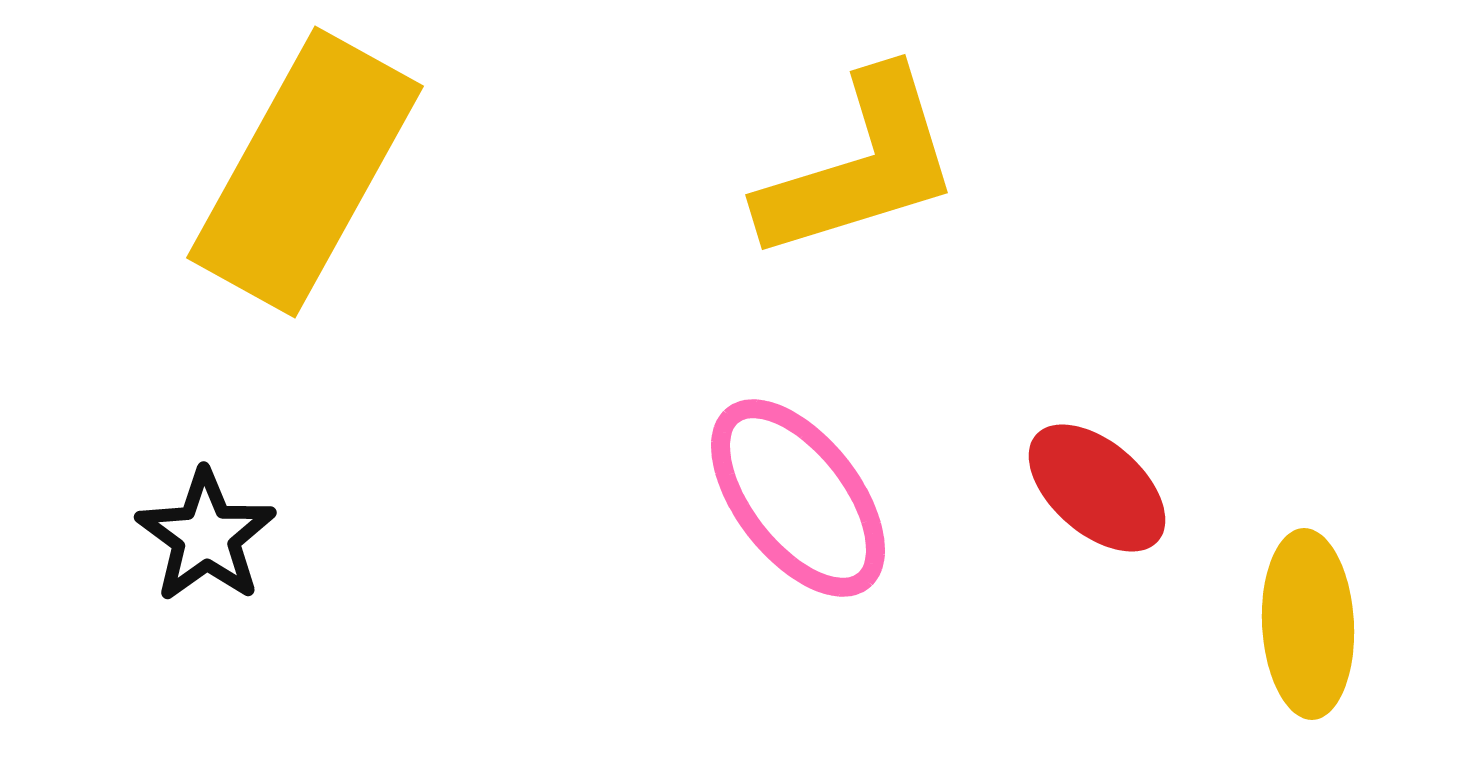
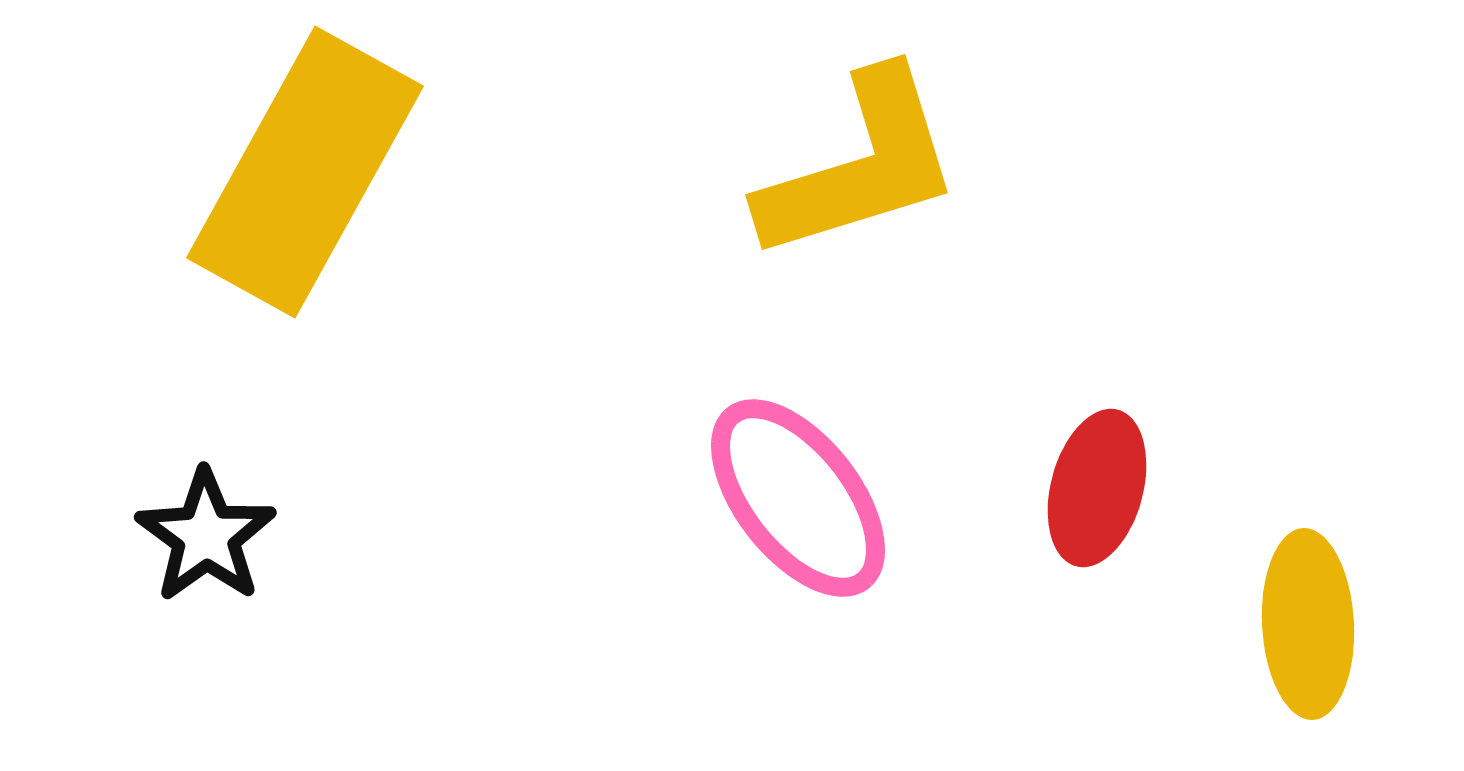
red ellipse: rotated 64 degrees clockwise
